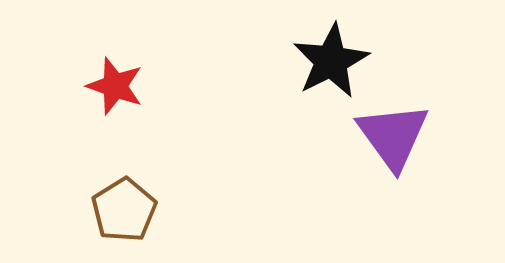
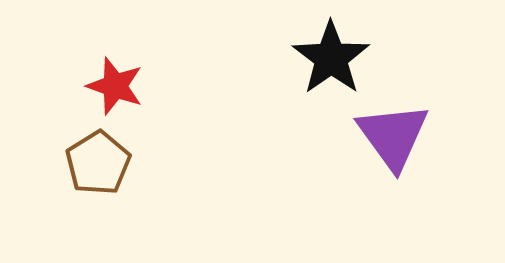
black star: moved 3 px up; rotated 8 degrees counterclockwise
brown pentagon: moved 26 px left, 47 px up
